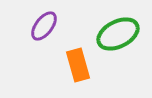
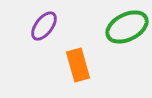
green ellipse: moved 9 px right, 7 px up
